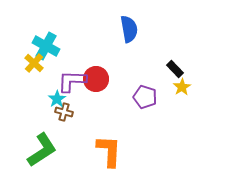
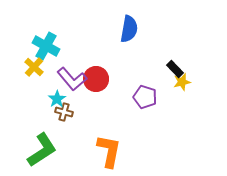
blue semicircle: rotated 20 degrees clockwise
yellow cross: moved 4 px down
purple L-shape: moved 2 px up; rotated 132 degrees counterclockwise
yellow star: moved 5 px up; rotated 18 degrees clockwise
orange L-shape: rotated 8 degrees clockwise
